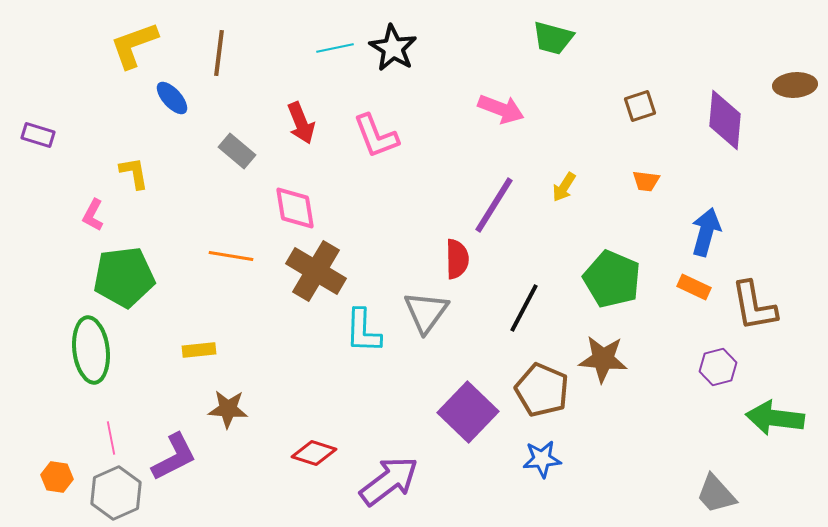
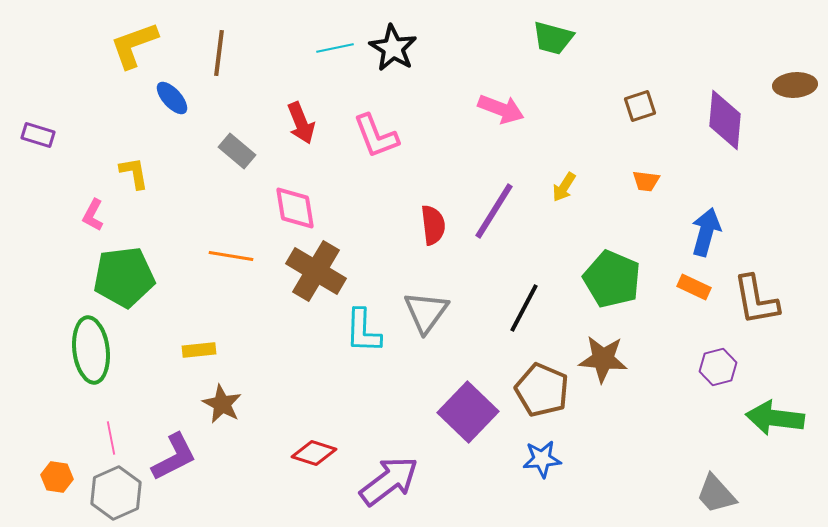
purple line at (494, 205): moved 6 px down
red semicircle at (457, 259): moved 24 px left, 34 px up; rotated 6 degrees counterclockwise
brown L-shape at (754, 306): moved 2 px right, 6 px up
brown star at (228, 409): moved 6 px left, 5 px up; rotated 24 degrees clockwise
